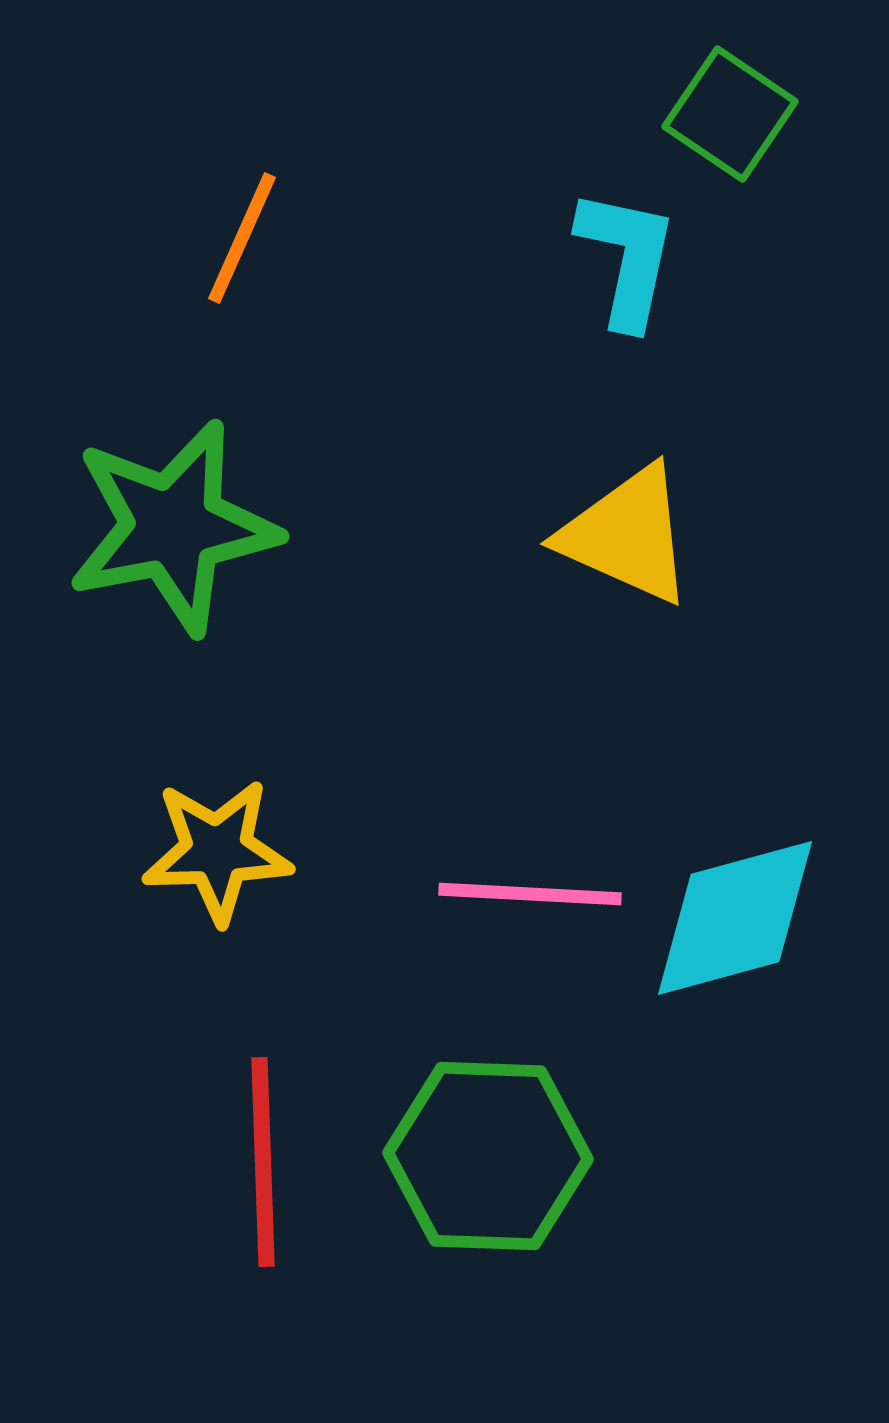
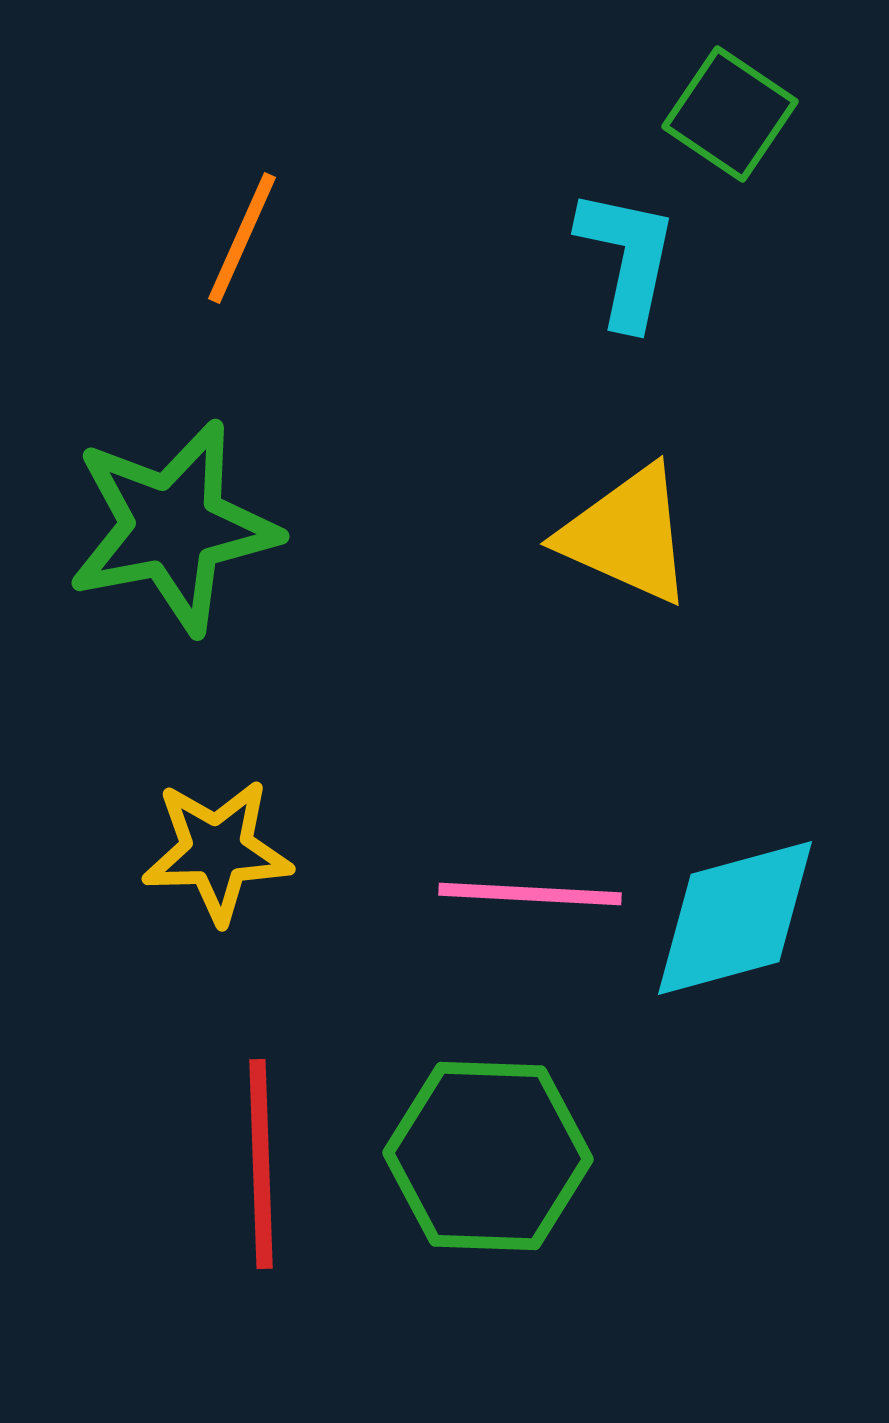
red line: moved 2 px left, 2 px down
